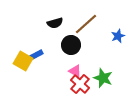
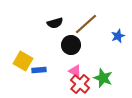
blue rectangle: moved 3 px right, 15 px down; rotated 24 degrees clockwise
